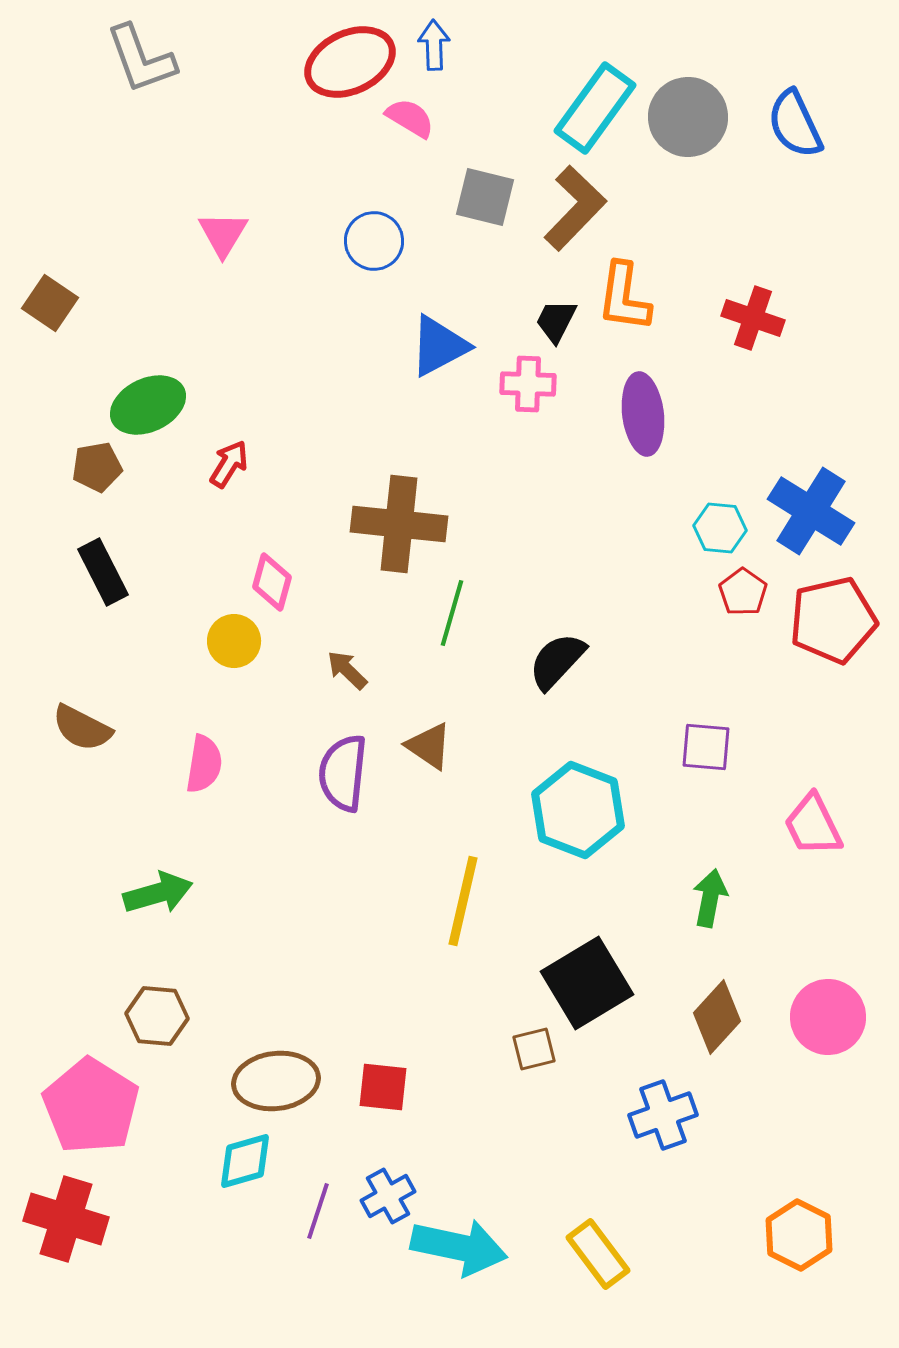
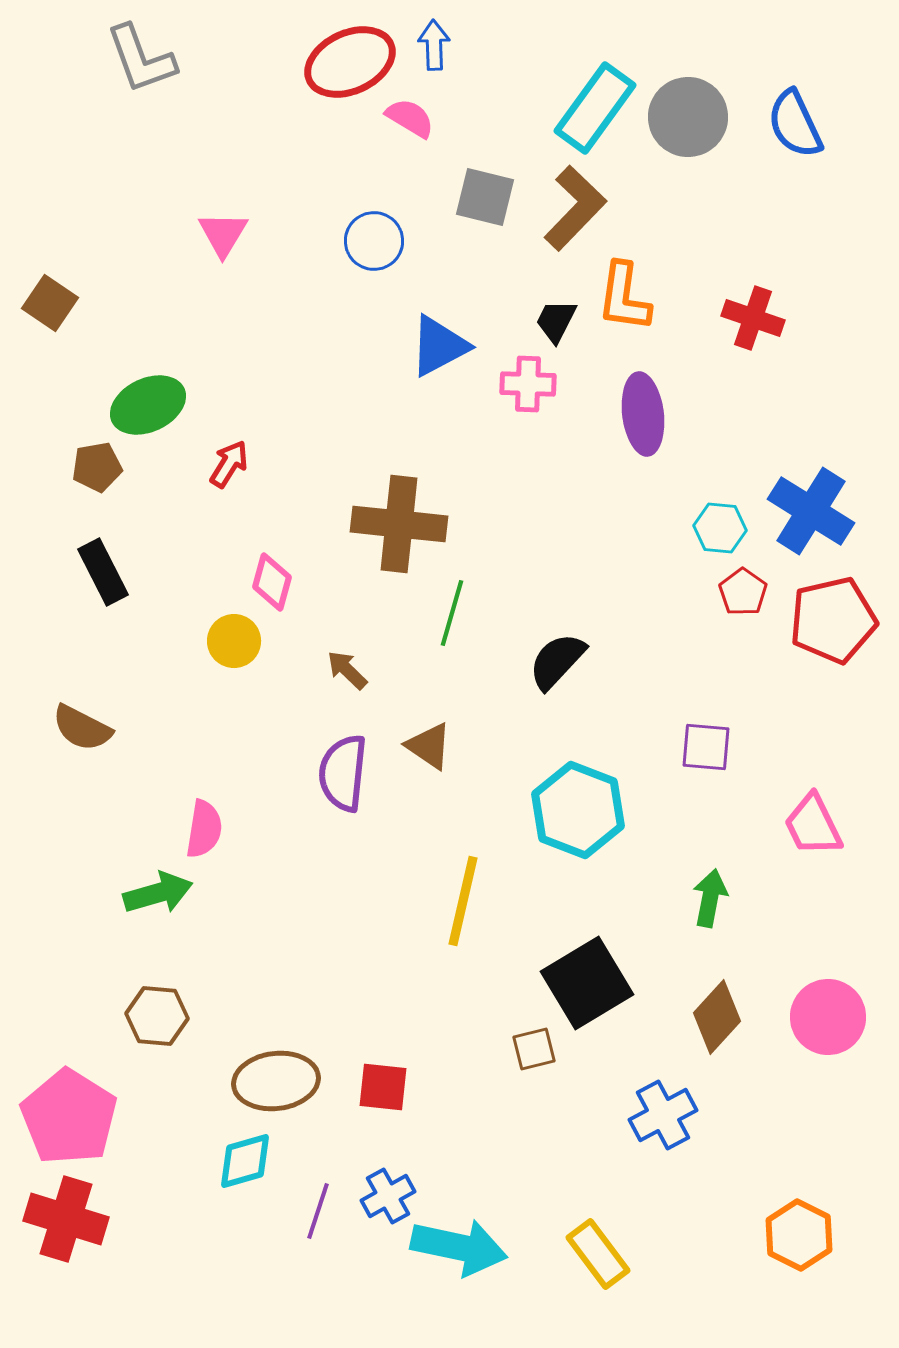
pink semicircle at (204, 764): moved 65 px down
pink pentagon at (91, 1106): moved 22 px left, 11 px down
blue cross at (663, 1115): rotated 8 degrees counterclockwise
